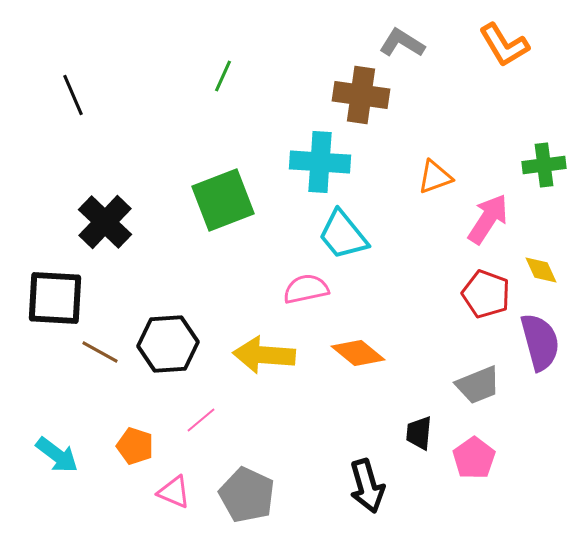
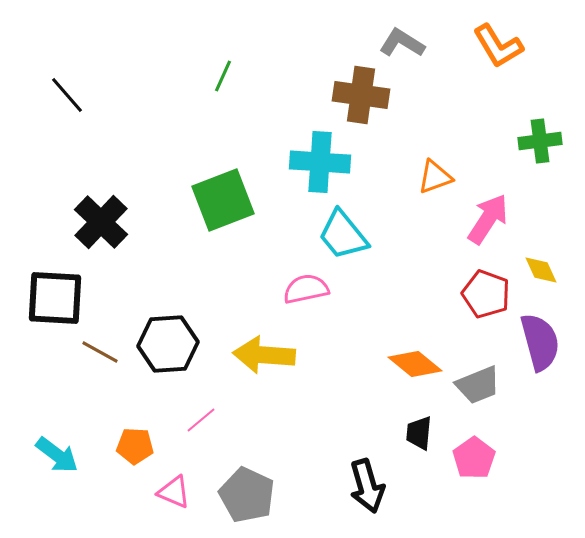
orange L-shape: moved 6 px left, 1 px down
black line: moved 6 px left; rotated 18 degrees counterclockwise
green cross: moved 4 px left, 24 px up
black cross: moved 4 px left
orange diamond: moved 57 px right, 11 px down
orange pentagon: rotated 15 degrees counterclockwise
